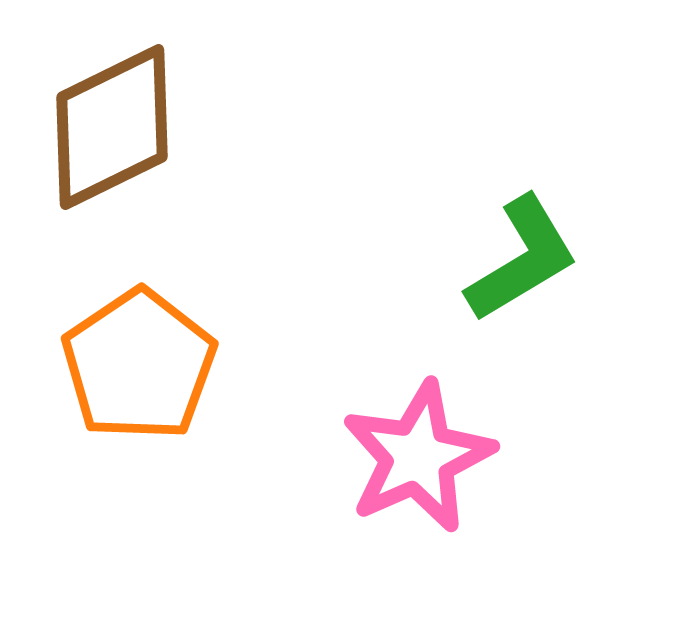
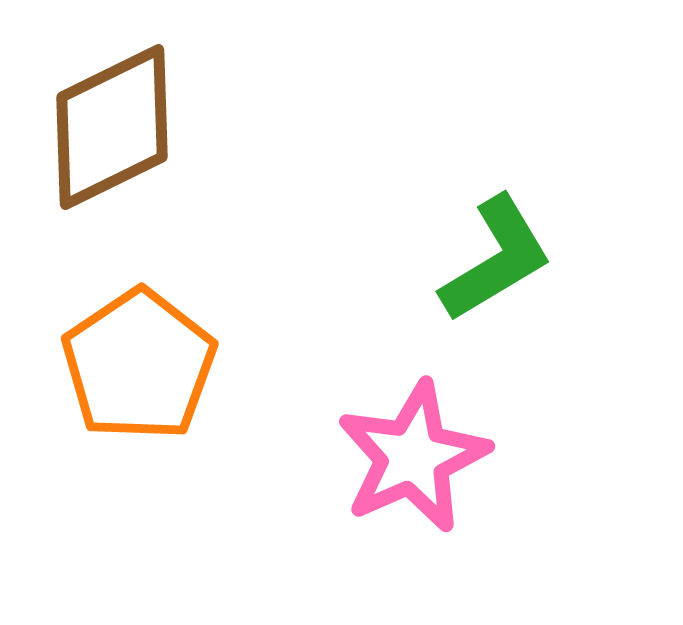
green L-shape: moved 26 px left
pink star: moved 5 px left
